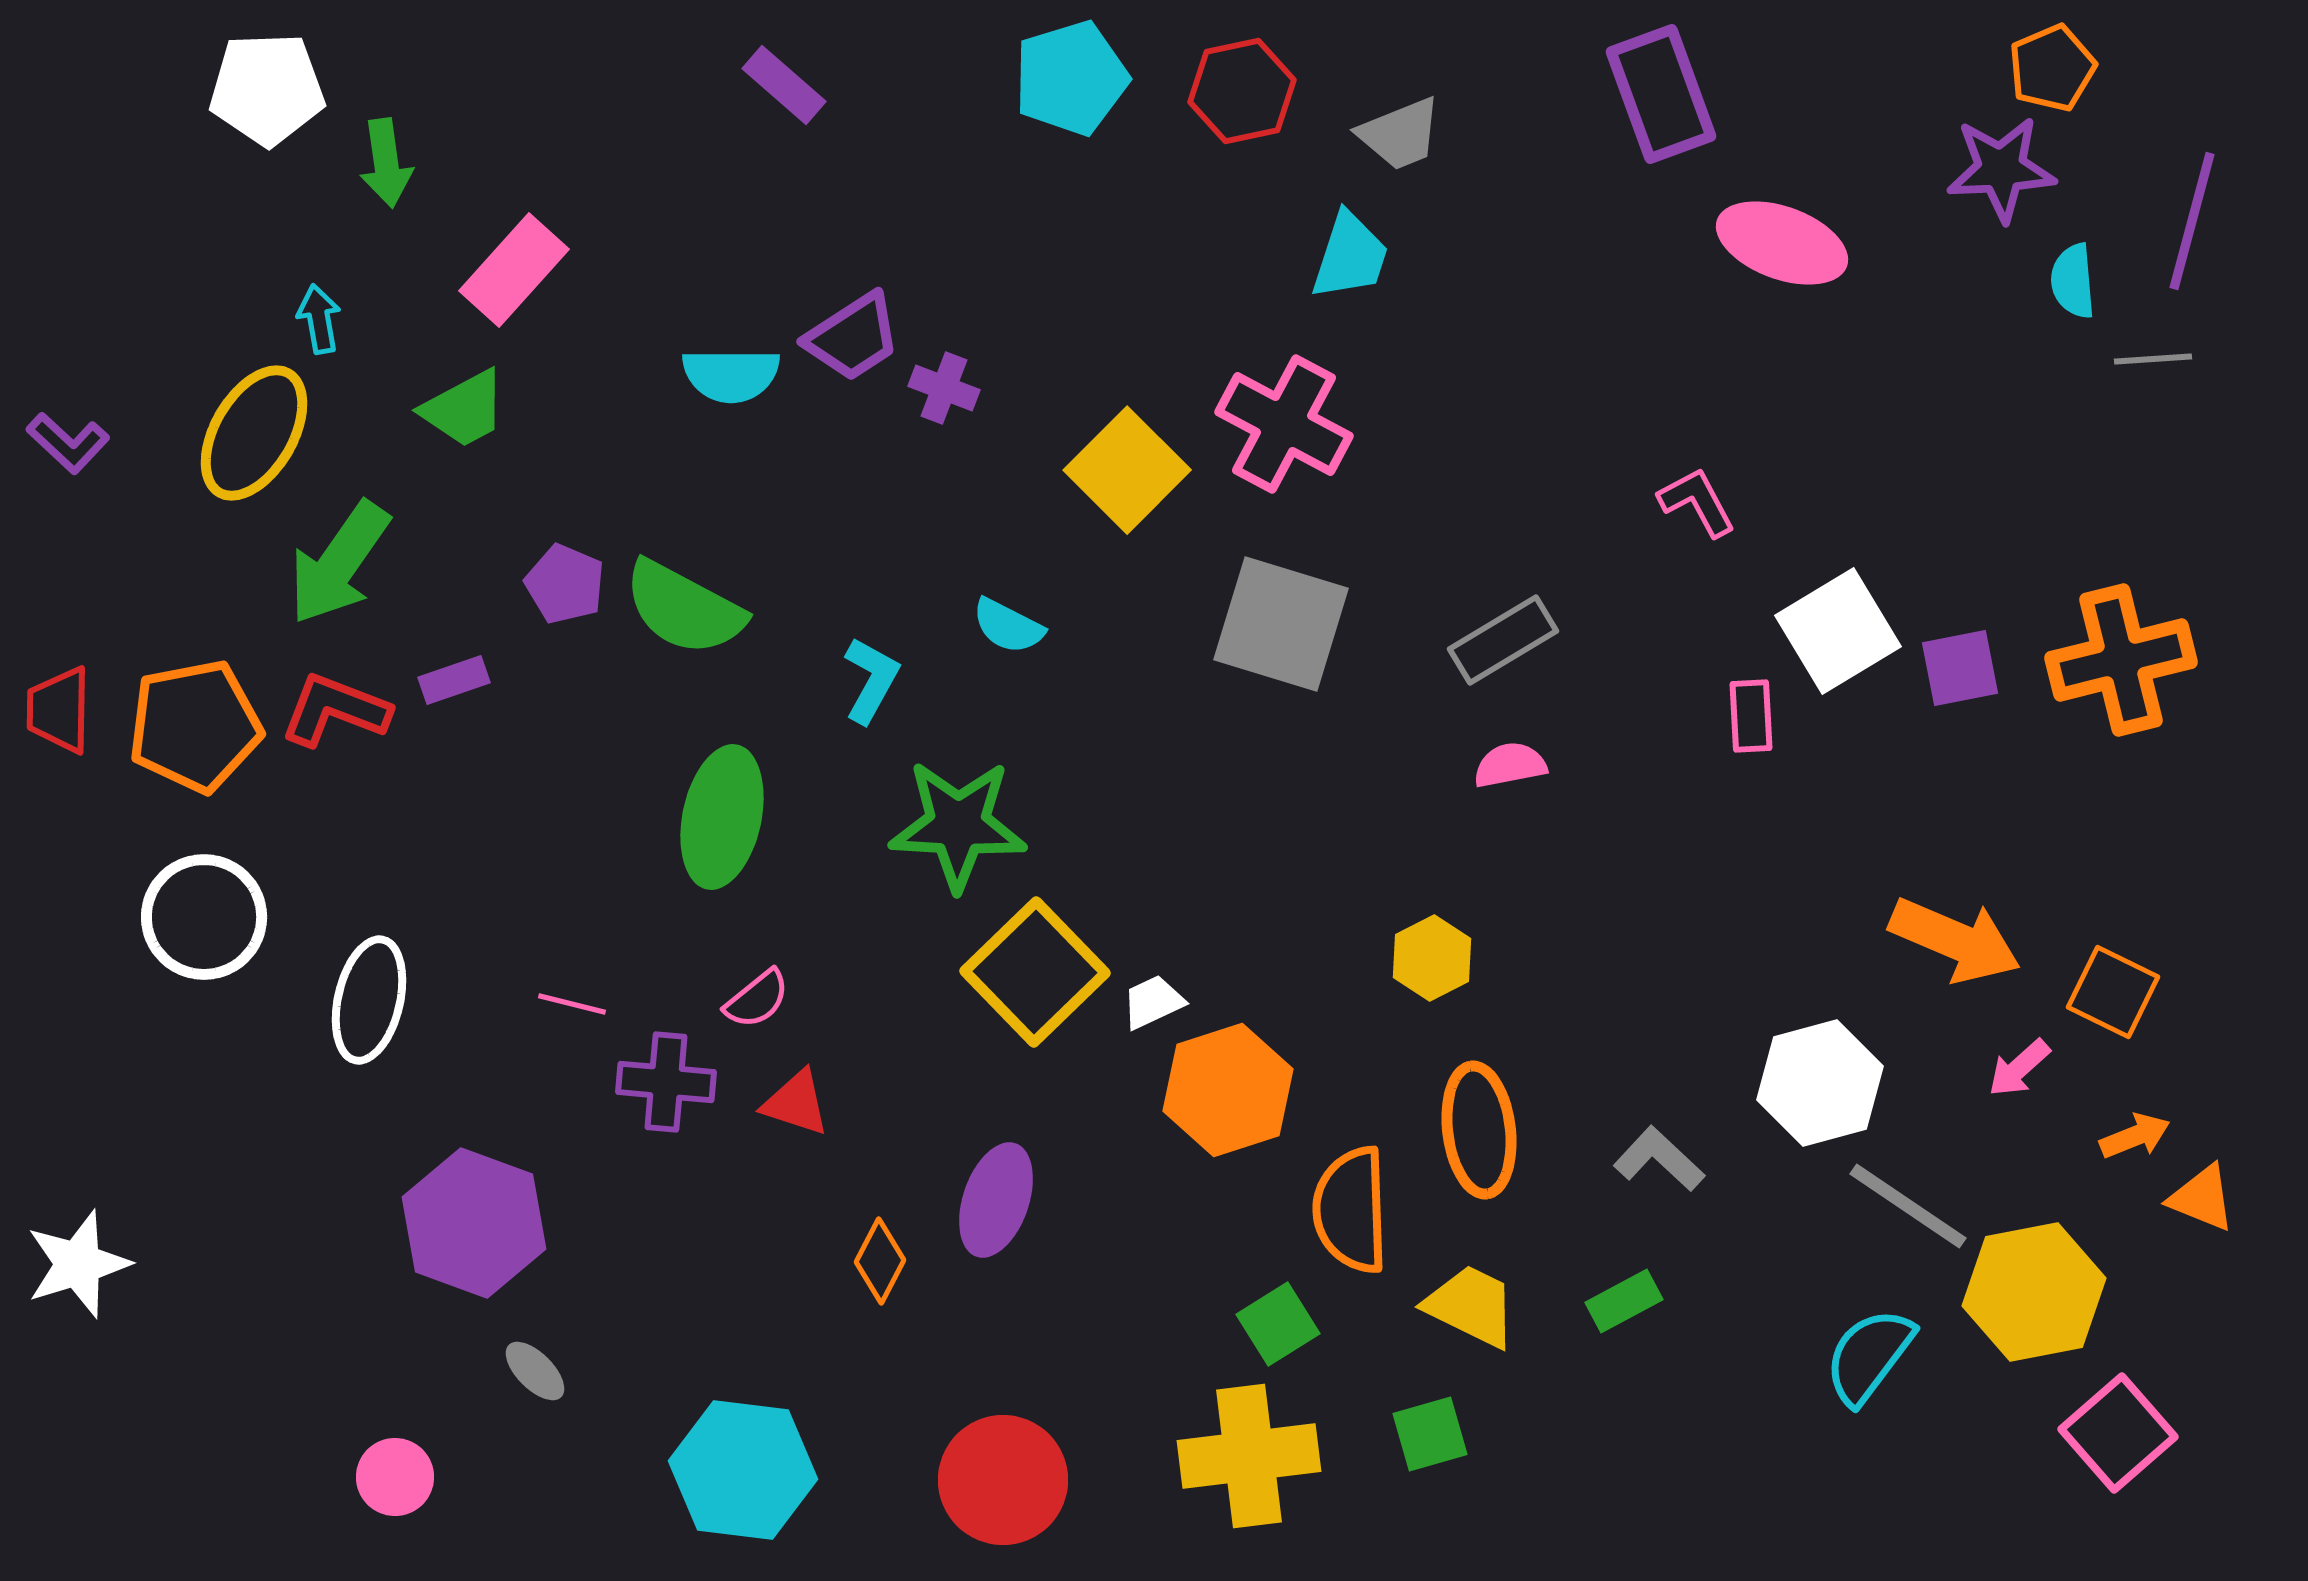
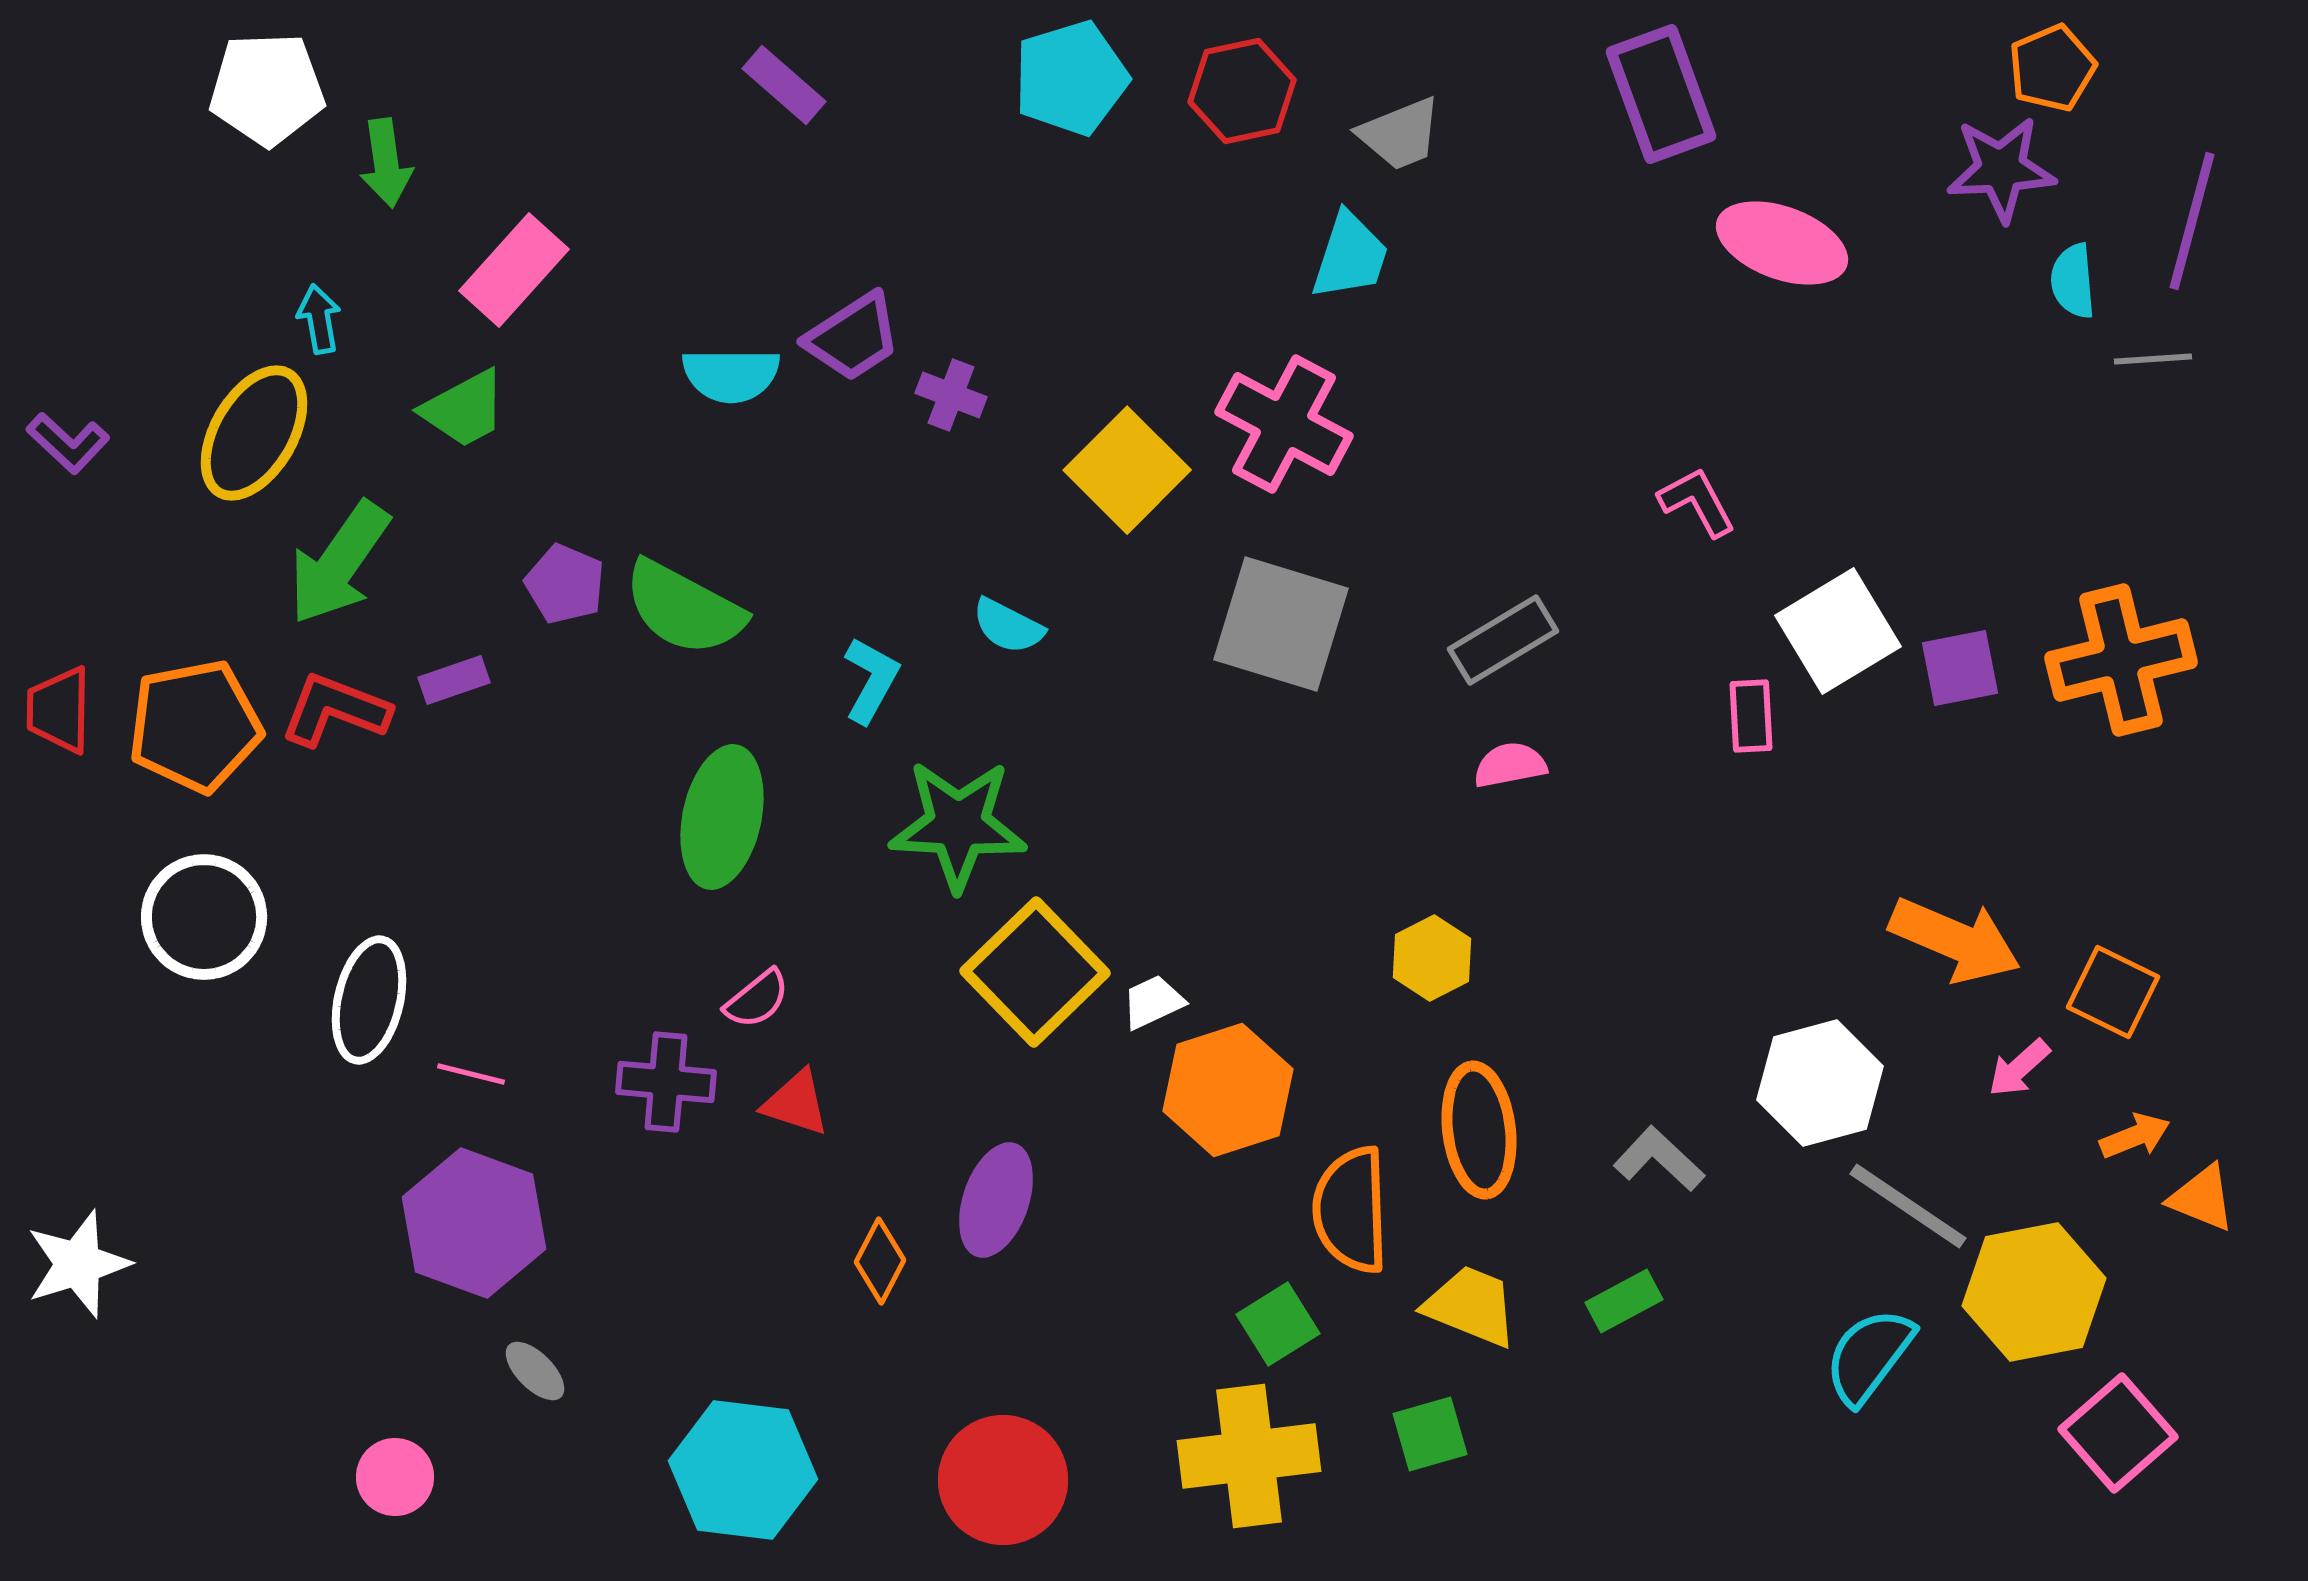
purple cross at (944, 388): moved 7 px right, 7 px down
pink line at (572, 1004): moved 101 px left, 70 px down
yellow trapezoid at (1471, 1306): rotated 4 degrees counterclockwise
